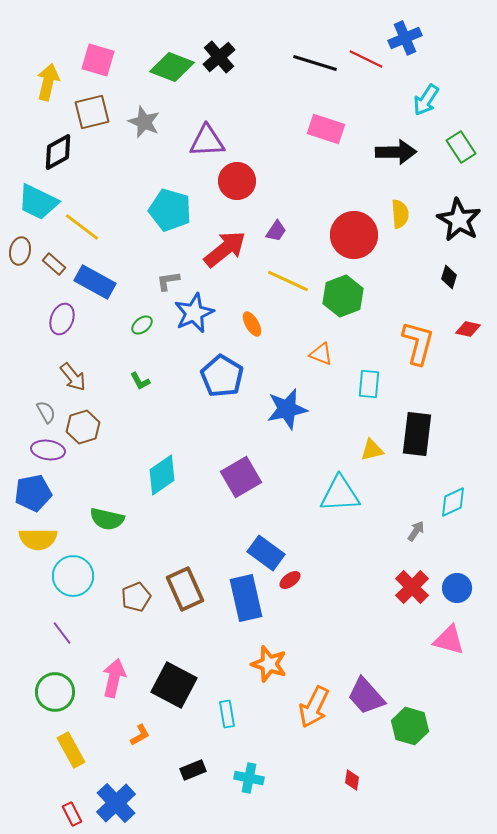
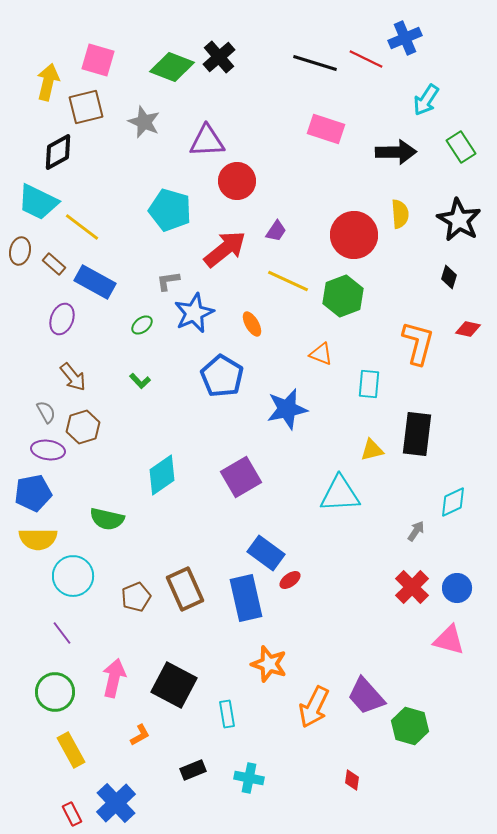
brown square at (92, 112): moved 6 px left, 5 px up
green L-shape at (140, 381): rotated 15 degrees counterclockwise
